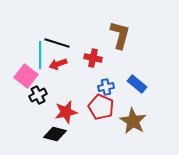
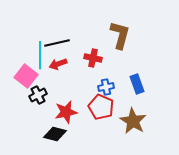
black line: rotated 30 degrees counterclockwise
blue rectangle: rotated 30 degrees clockwise
